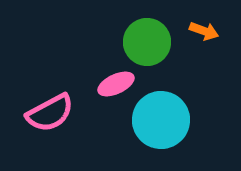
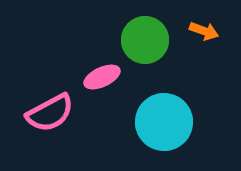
green circle: moved 2 px left, 2 px up
pink ellipse: moved 14 px left, 7 px up
cyan circle: moved 3 px right, 2 px down
